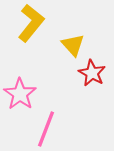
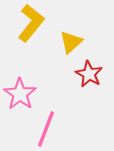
yellow triangle: moved 2 px left, 3 px up; rotated 30 degrees clockwise
red star: moved 3 px left, 1 px down
